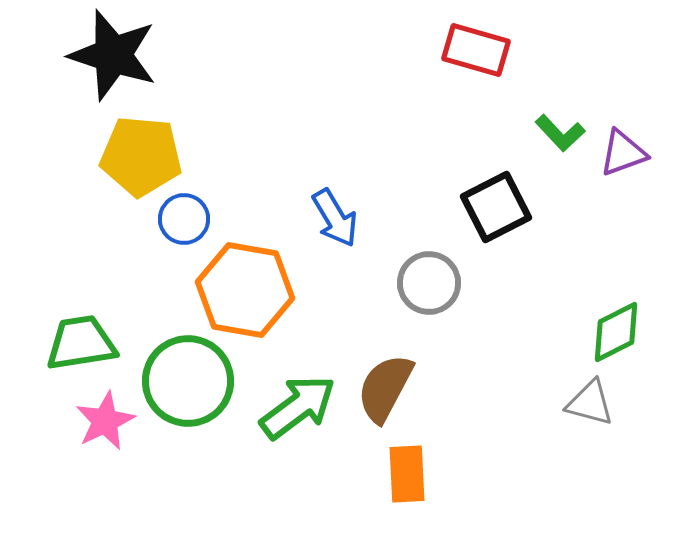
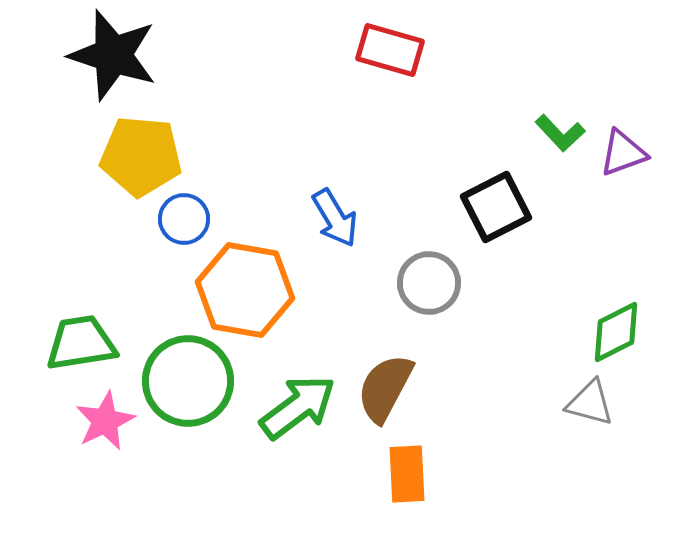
red rectangle: moved 86 px left
